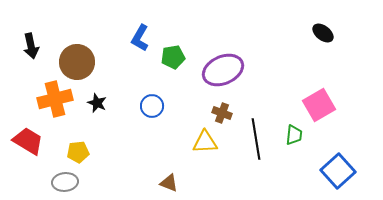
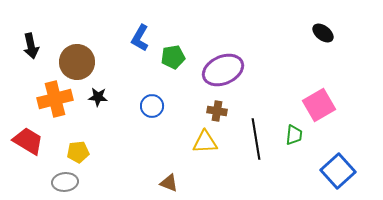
black star: moved 1 px right, 6 px up; rotated 18 degrees counterclockwise
brown cross: moved 5 px left, 2 px up; rotated 12 degrees counterclockwise
